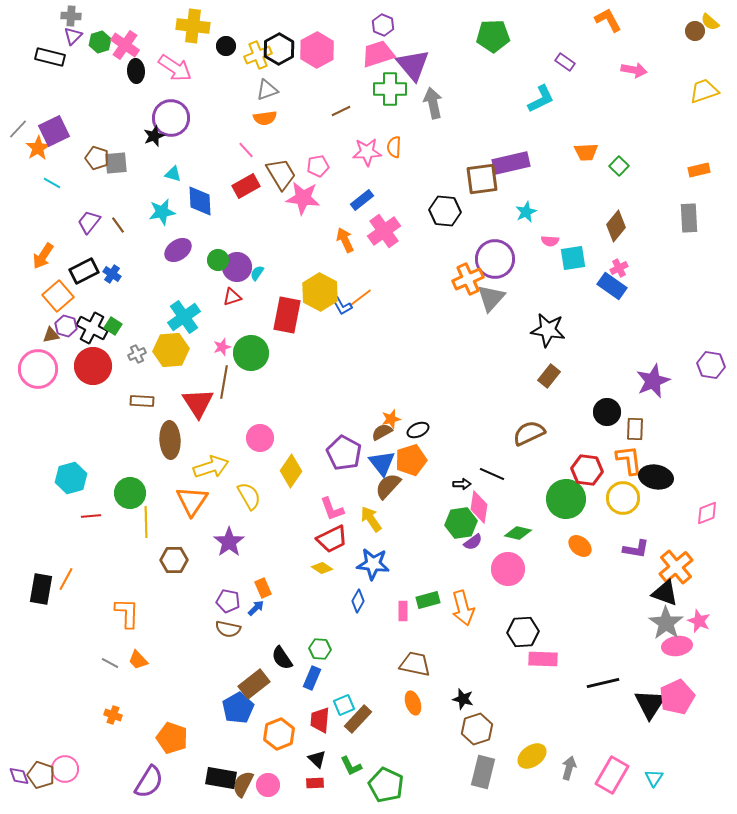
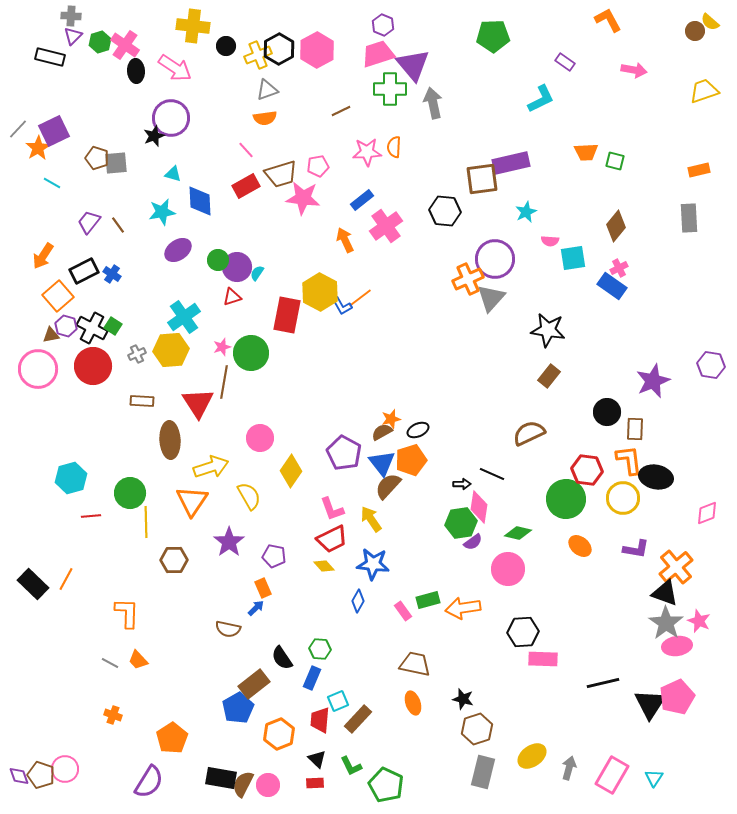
green square at (619, 166): moved 4 px left, 5 px up; rotated 30 degrees counterclockwise
brown trapezoid at (281, 174): rotated 104 degrees clockwise
pink cross at (384, 231): moved 2 px right, 5 px up
yellow diamond at (322, 568): moved 2 px right, 2 px up; rotated 15 degrees clockwise
black rectangle at (41, 589): moved 8 px left, 5 px up; rotated 56 degrees counterclockwise
purple pentagon at (228, 601): moved 46 px right, 45 px up
orange arrow at (463, 608): rotated 96 degrees clockwise
pink rectangle at (403, 611): rotated 36 degrees counterclockwise
cyan square at (344, 705): moved 6 px left, 4 px up
orange pentagon at (172, 738): rotated 20 degrees clockwise
